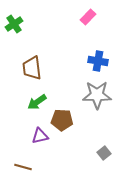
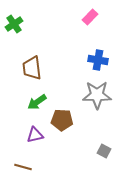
pink rectangle: moved 2 px right
blue cross: moved 1 px up
purple triangle: moved 5 px left, 1 px up
gray square: moved 2 px up; rotated 24 degrees counterclockwise
